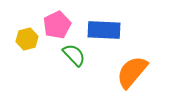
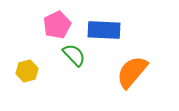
yellow hexagon: moved 32 px down
